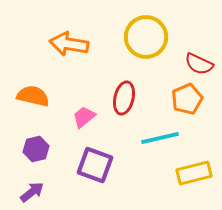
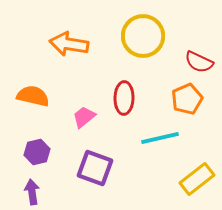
yellow circle: moved 3 px left, 1 px up
red semicircle: moved 2 px up
red ellipse: rotated 12 degrees counterclockwise
purple hexagon: moved 1 px right, 3 px down
purple square: moved 3 px down
yellow rectangle: moved 3 px right, 6 px down; rotated 24 degrees counterclockwise
purple arrow: rotated 60 degrees counterclockwise
